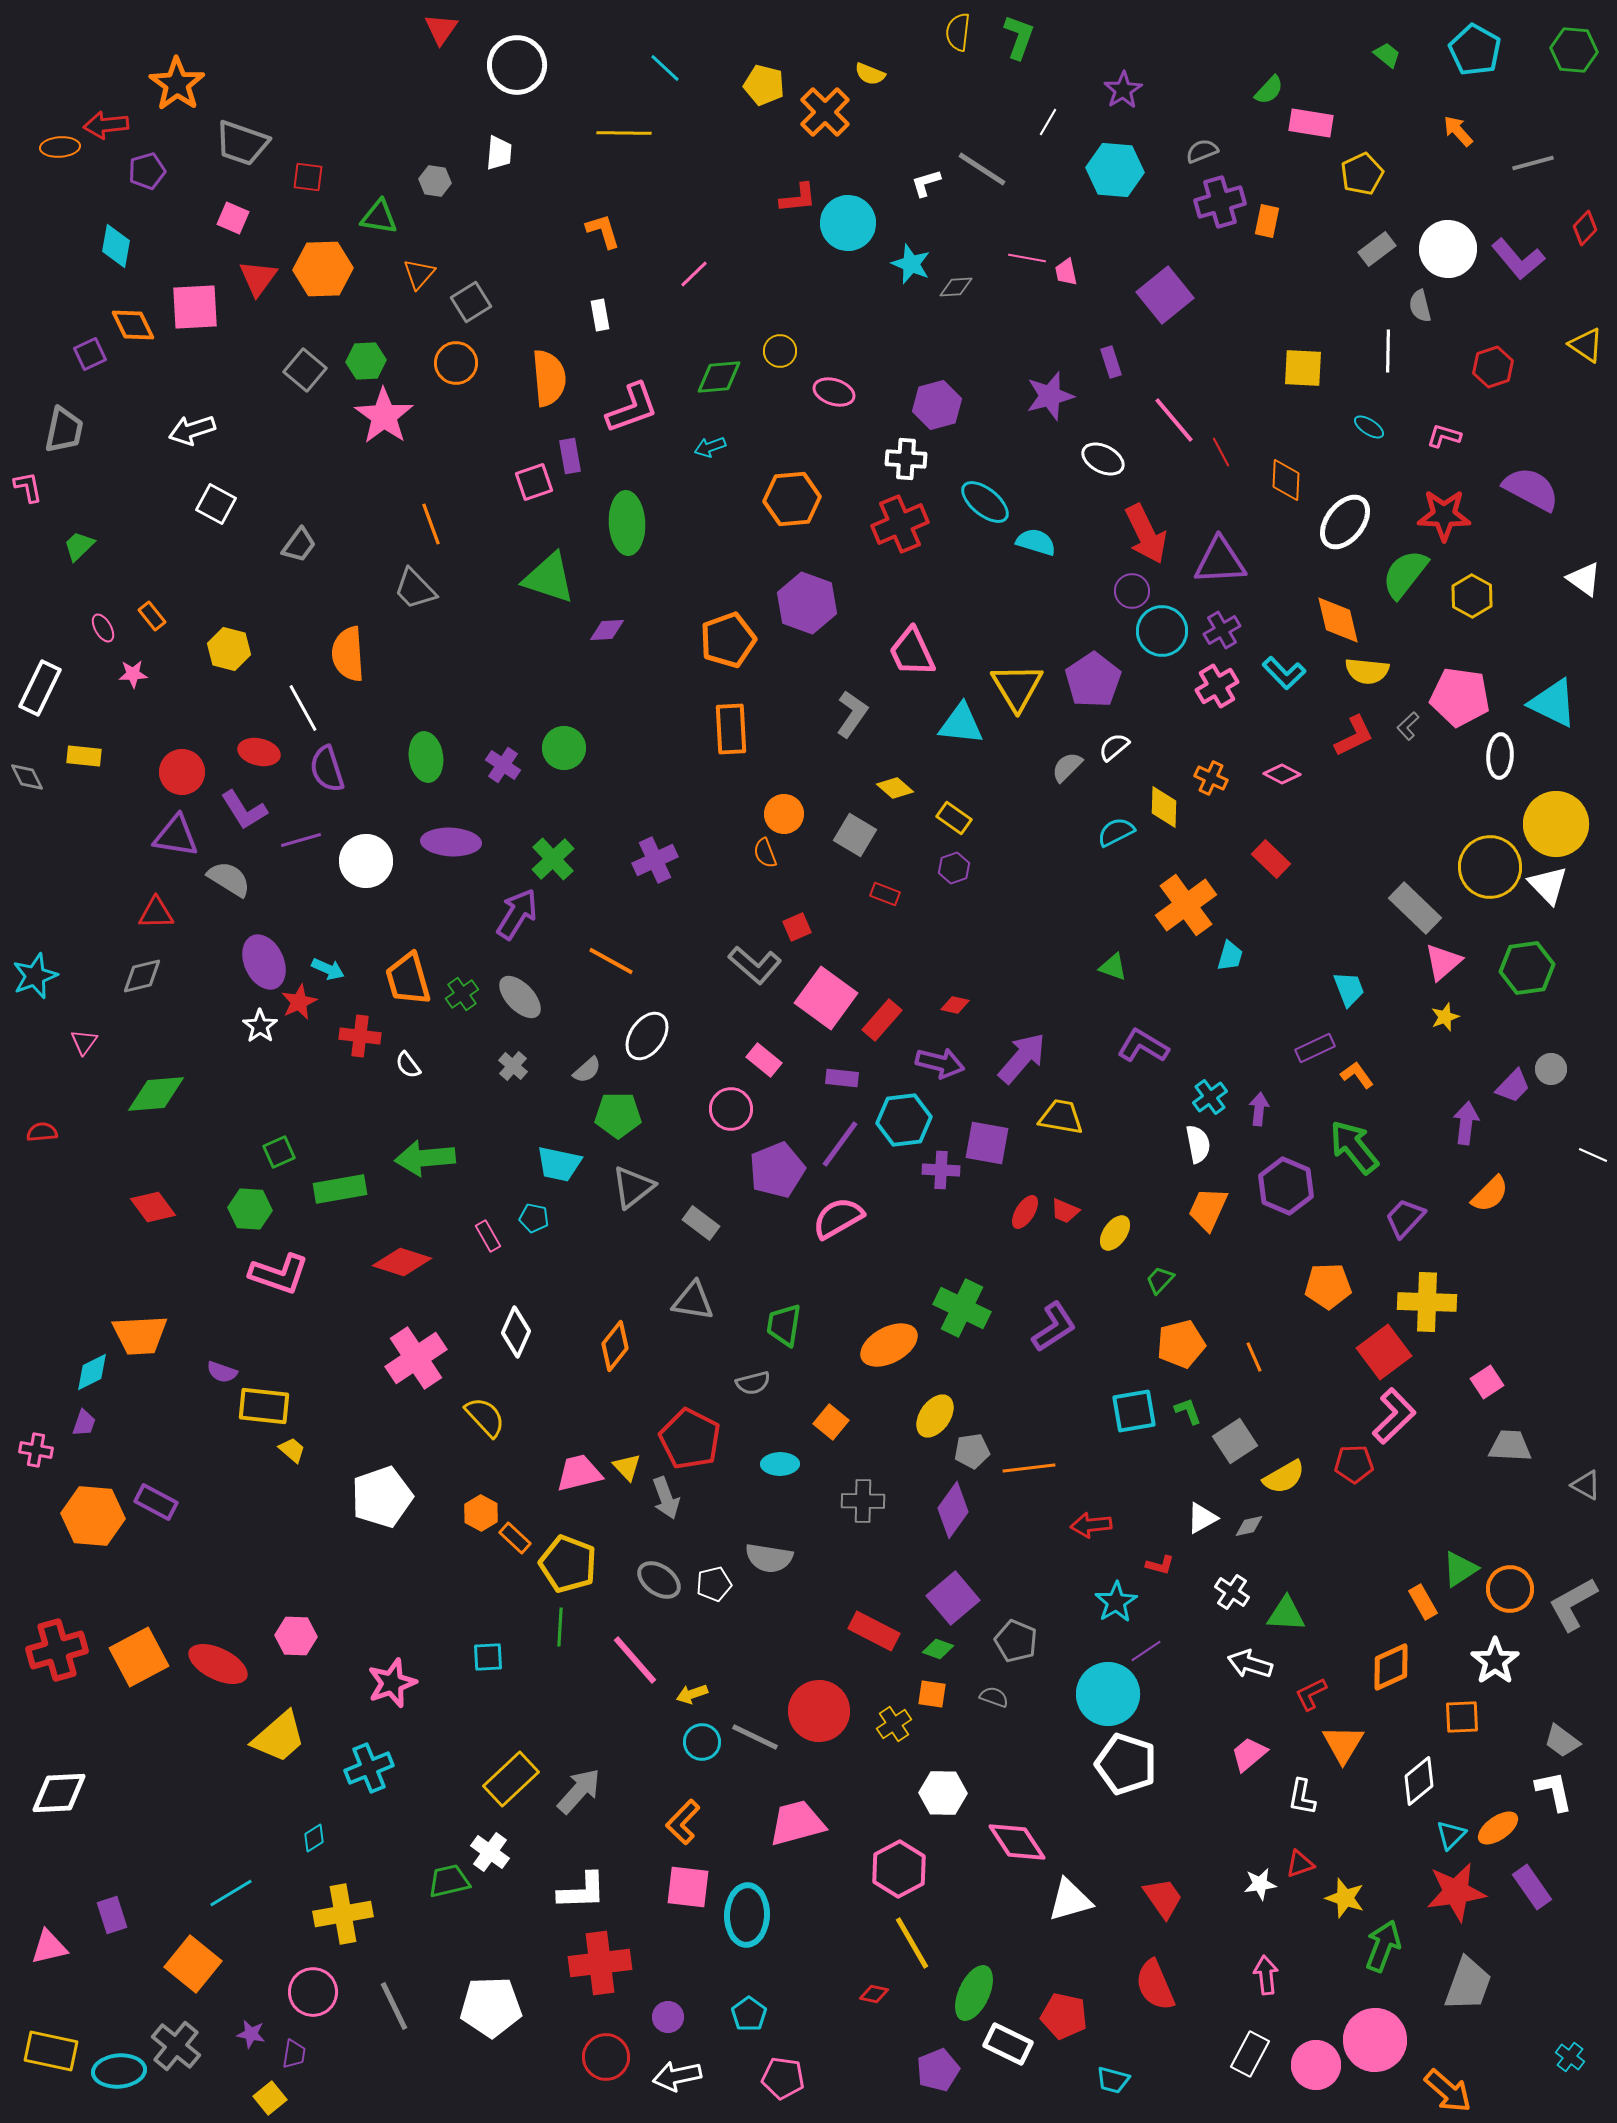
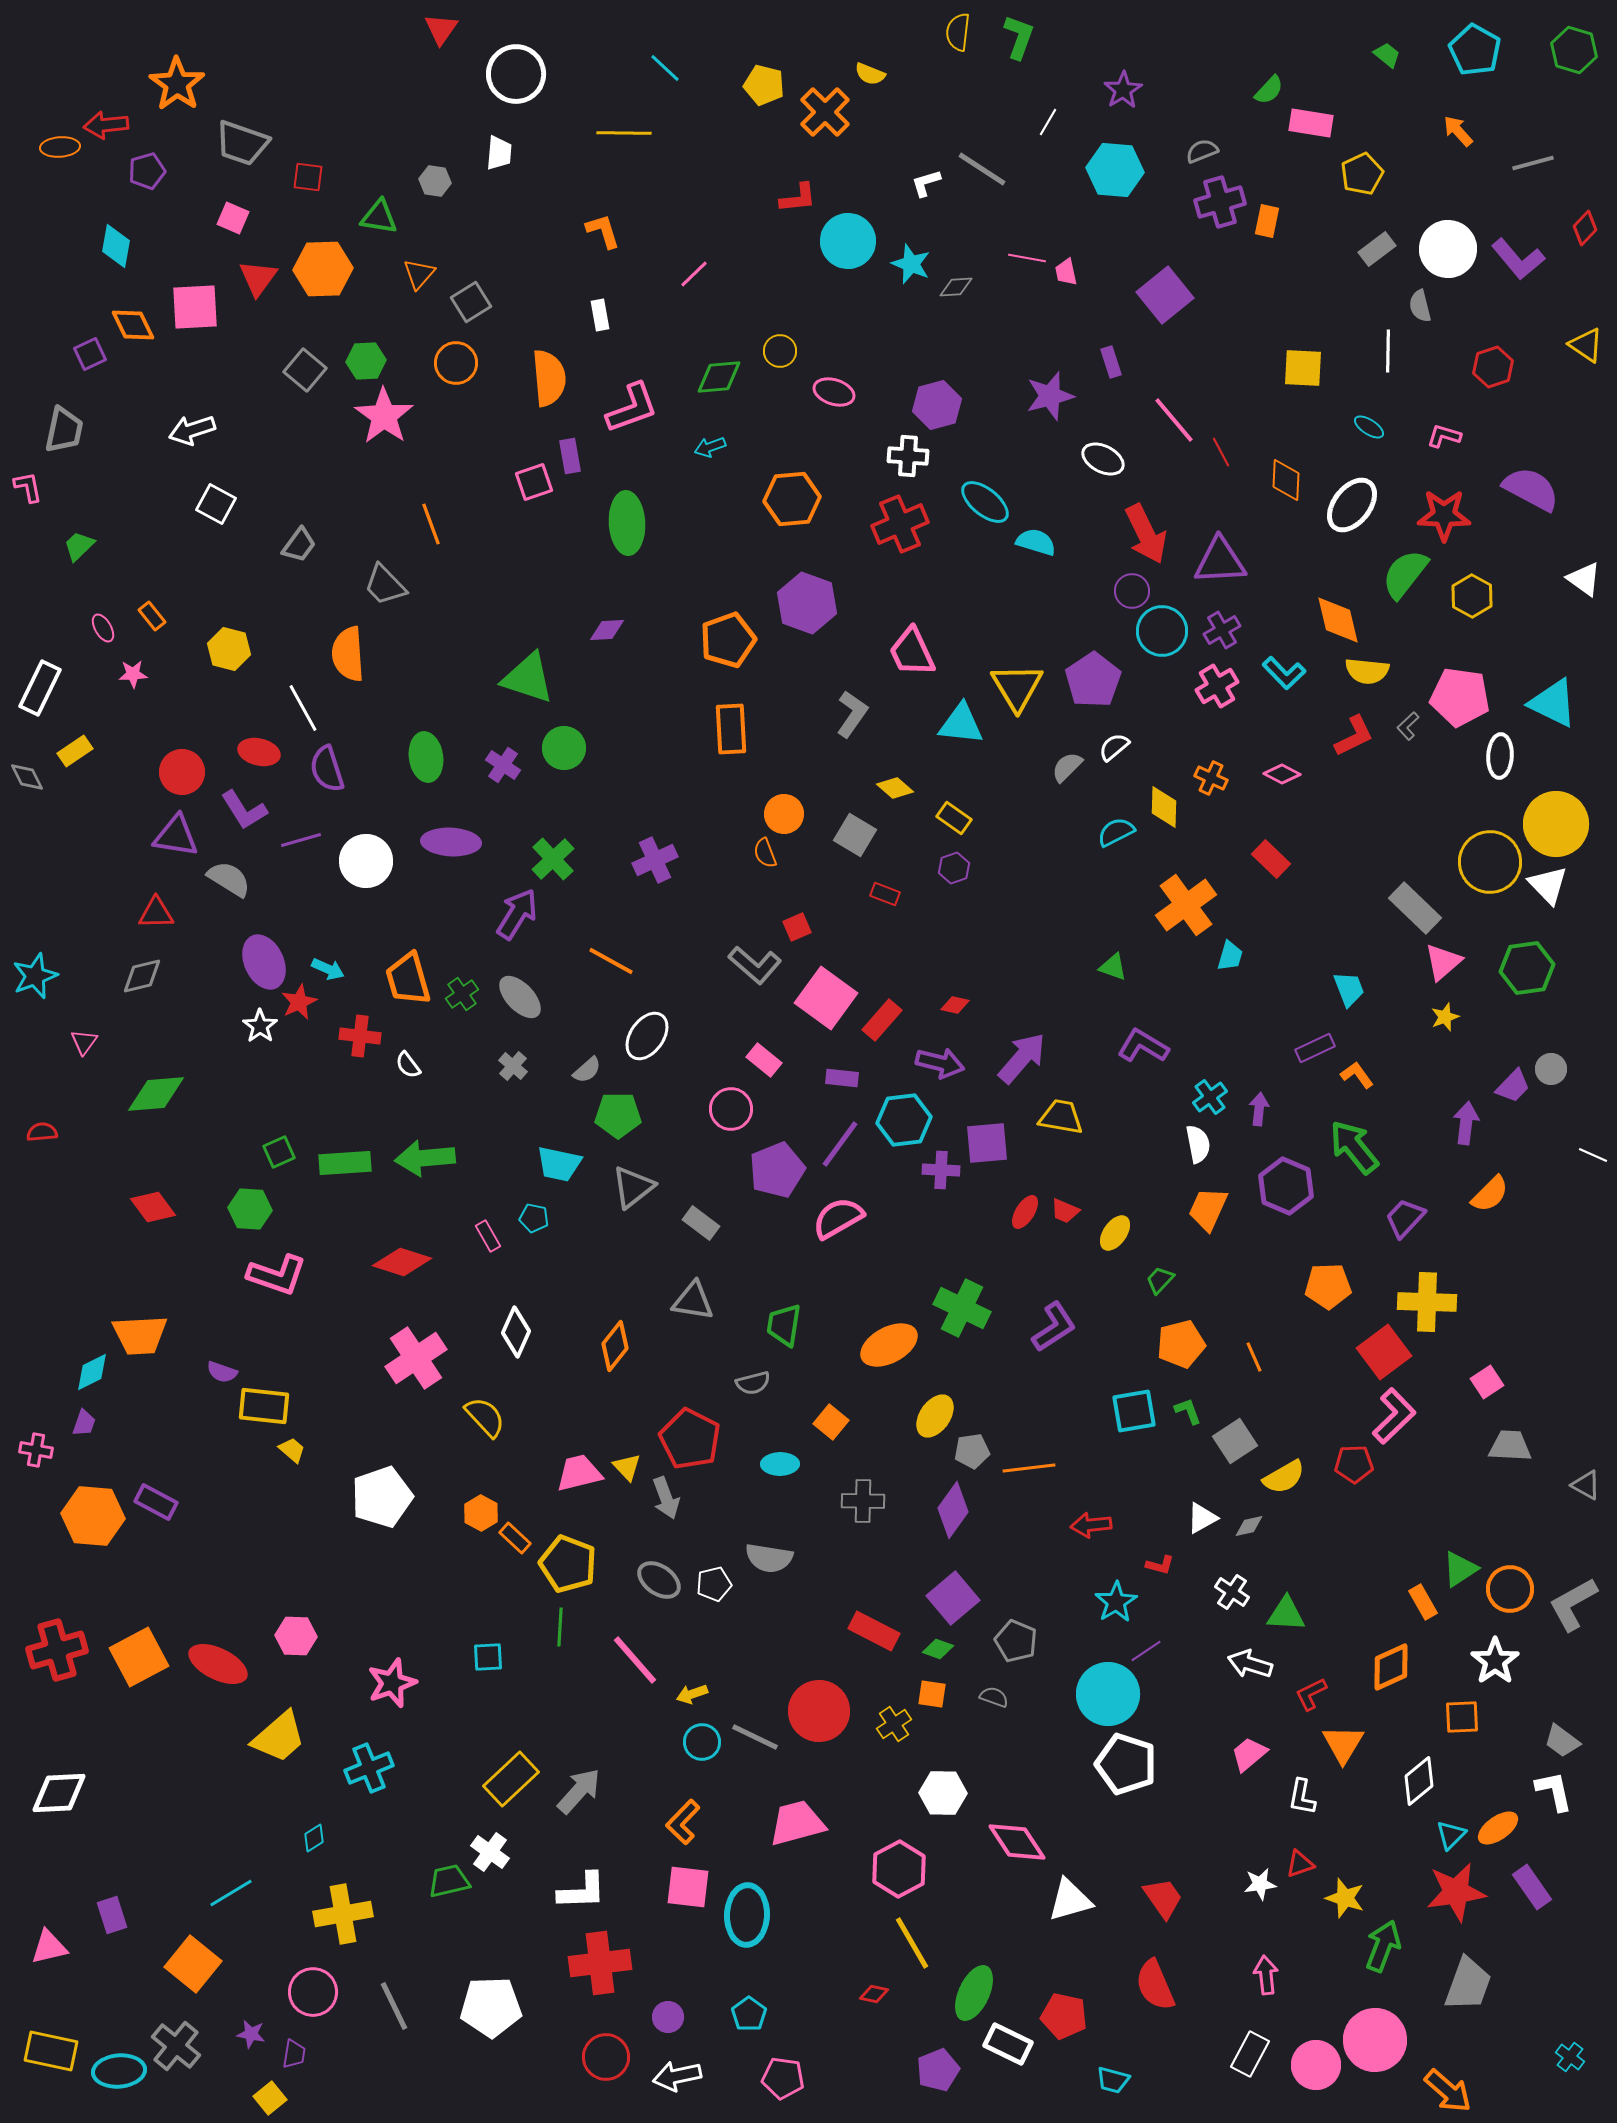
green hexagon at (1574, 50): rotated 12 degrees clockwise
white circle at (517, 65): moved 1 px left, 9 px down
cyan circle at (848, 223): moved 18 px down
white cross at (906, 459): moved 2 px right, 3 px up
white ellipse at (1345, 522): moved 7 px right, 17 px up
green triangle at (549, 578): moved 21 px left, 100 px down
gray trapezoid at (415, 589): moved 30 px left, 4 px up
yellow rectangle at (84, 756): moved 9 px left, 5 px up; rotated 40 degrees counterclockwise
yellow circle at (1490, 867): moved 5 px up
purple square at (987, 1143): rotated 15 degrees counterclockwise
green rectangle at (340, 1189): moved 5 px right, 26 px up; rotated 6 degrees clockwise
pink L-shape at (279, 1274): moved 2 px left, 1 px down
